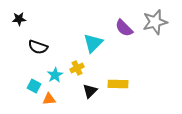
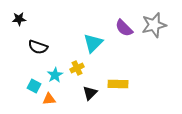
gray star: moved 1 px left, 3 px down
black triangle: moved 2 px down
